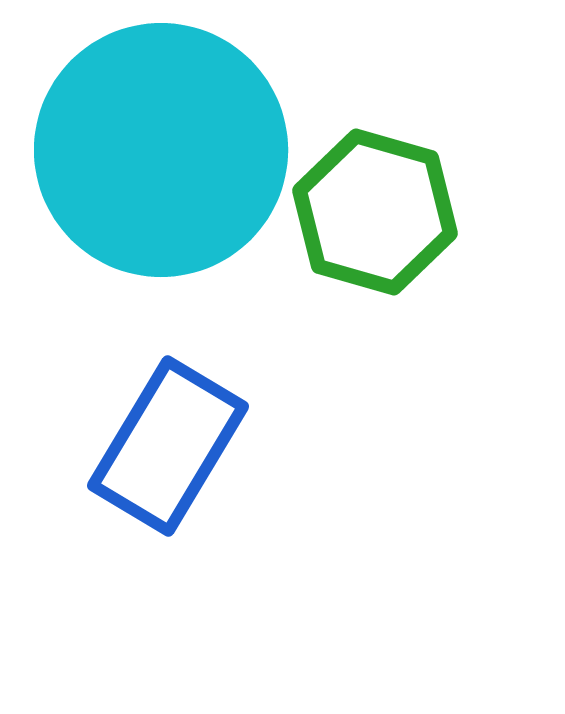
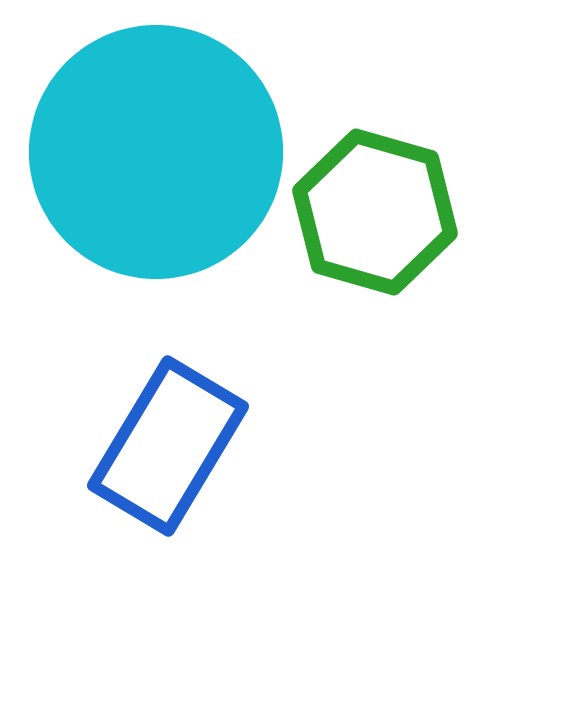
cyan circle: moved 5 px left, 2 px down
